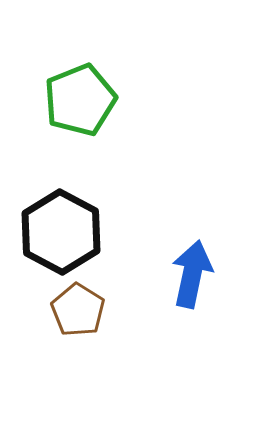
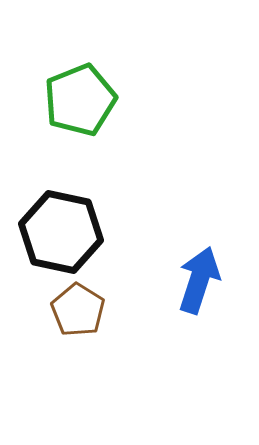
black hexagon: rotated 16 degrees counterclockwise
blue arrow: moved 7 px right, 6 px down; rotated 6 degrees clockwise
